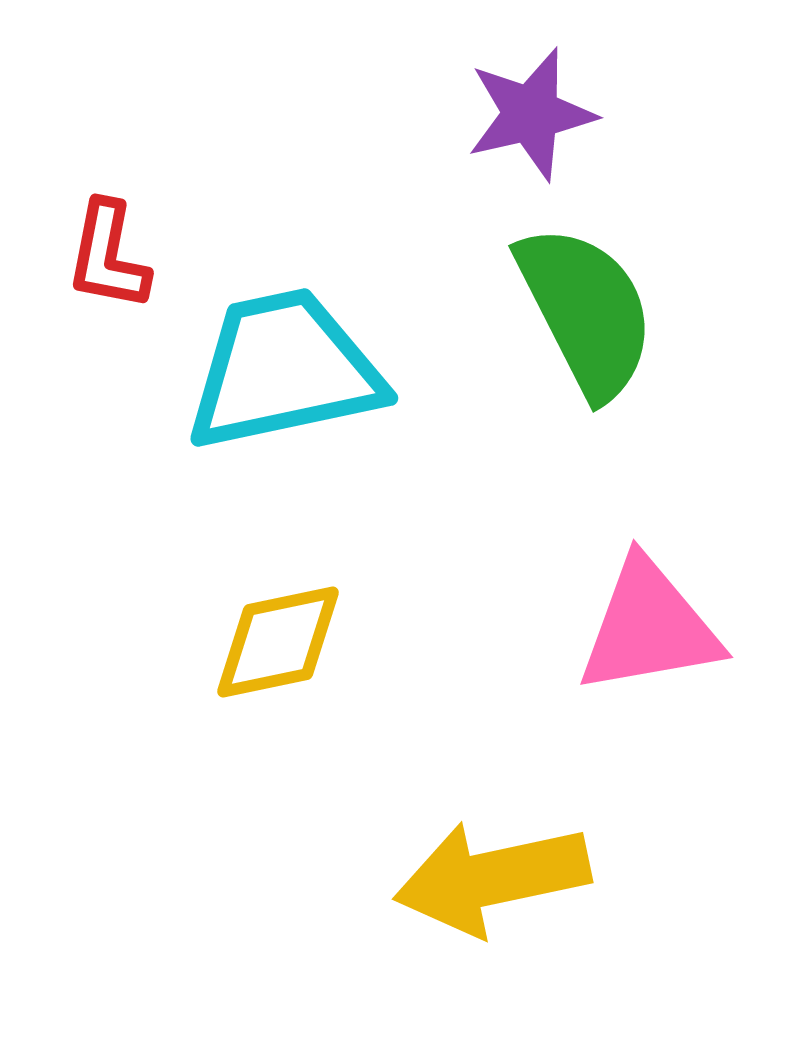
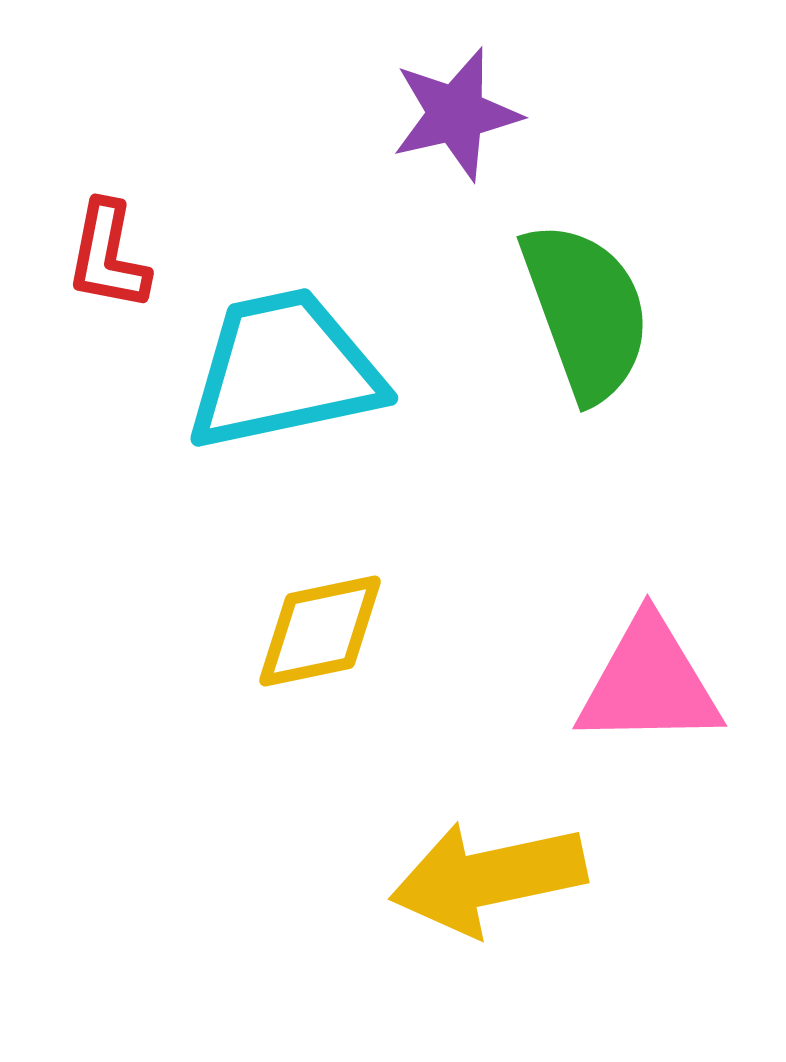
purple star: moved 75 px left
green semicircle: rotated 7 degrees clockwise
pink triangle: moved 56 px down; rotated 9 degrees clockwise
yellow diamond: moved 42 px right, 11 px up
yellow arrow: moved 4 px left
